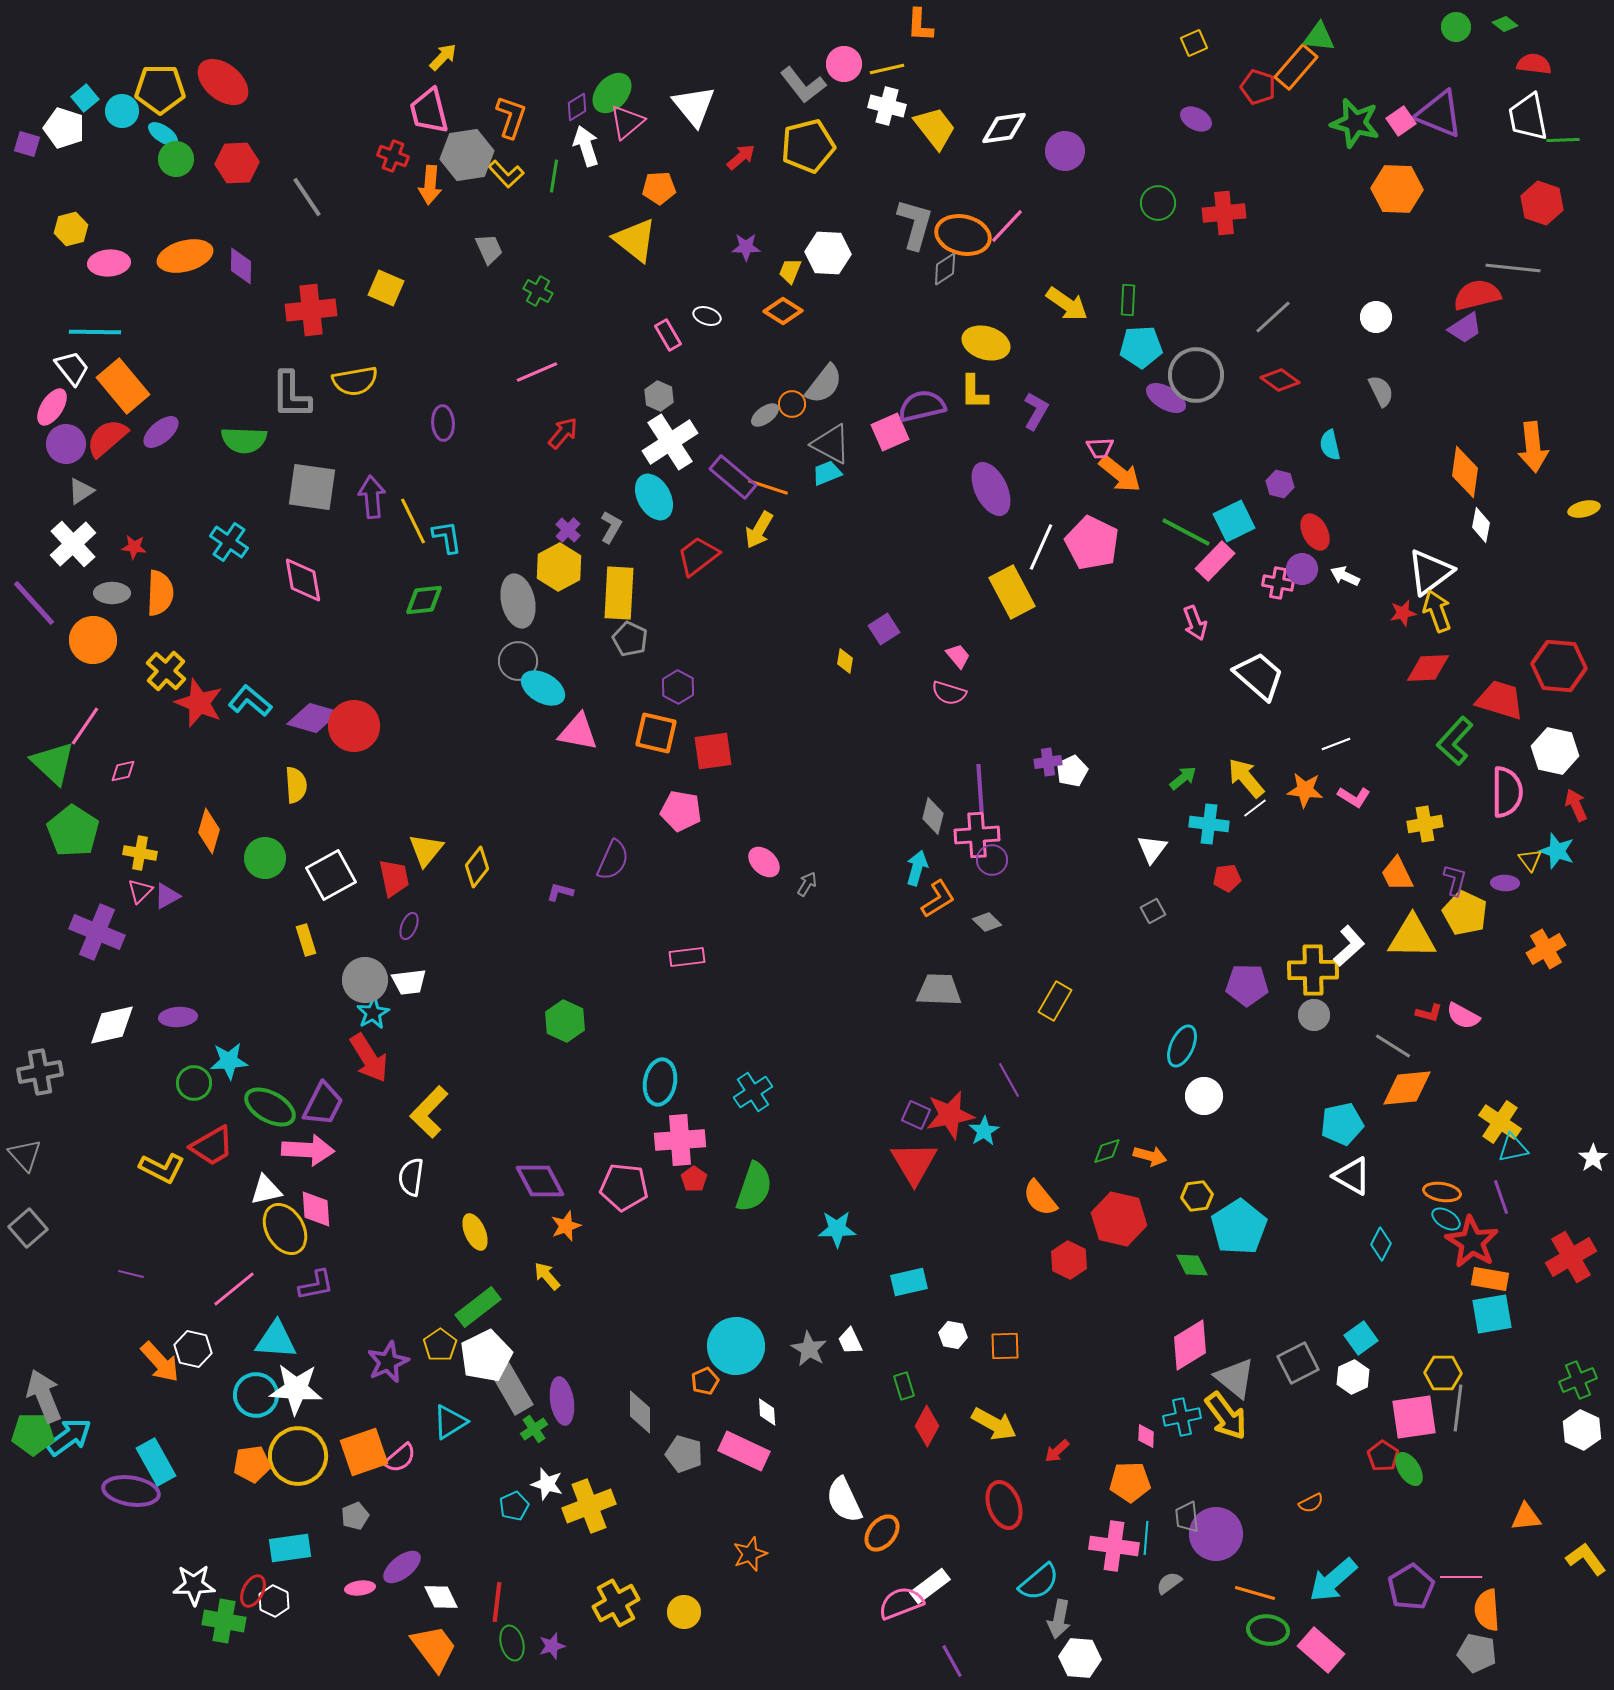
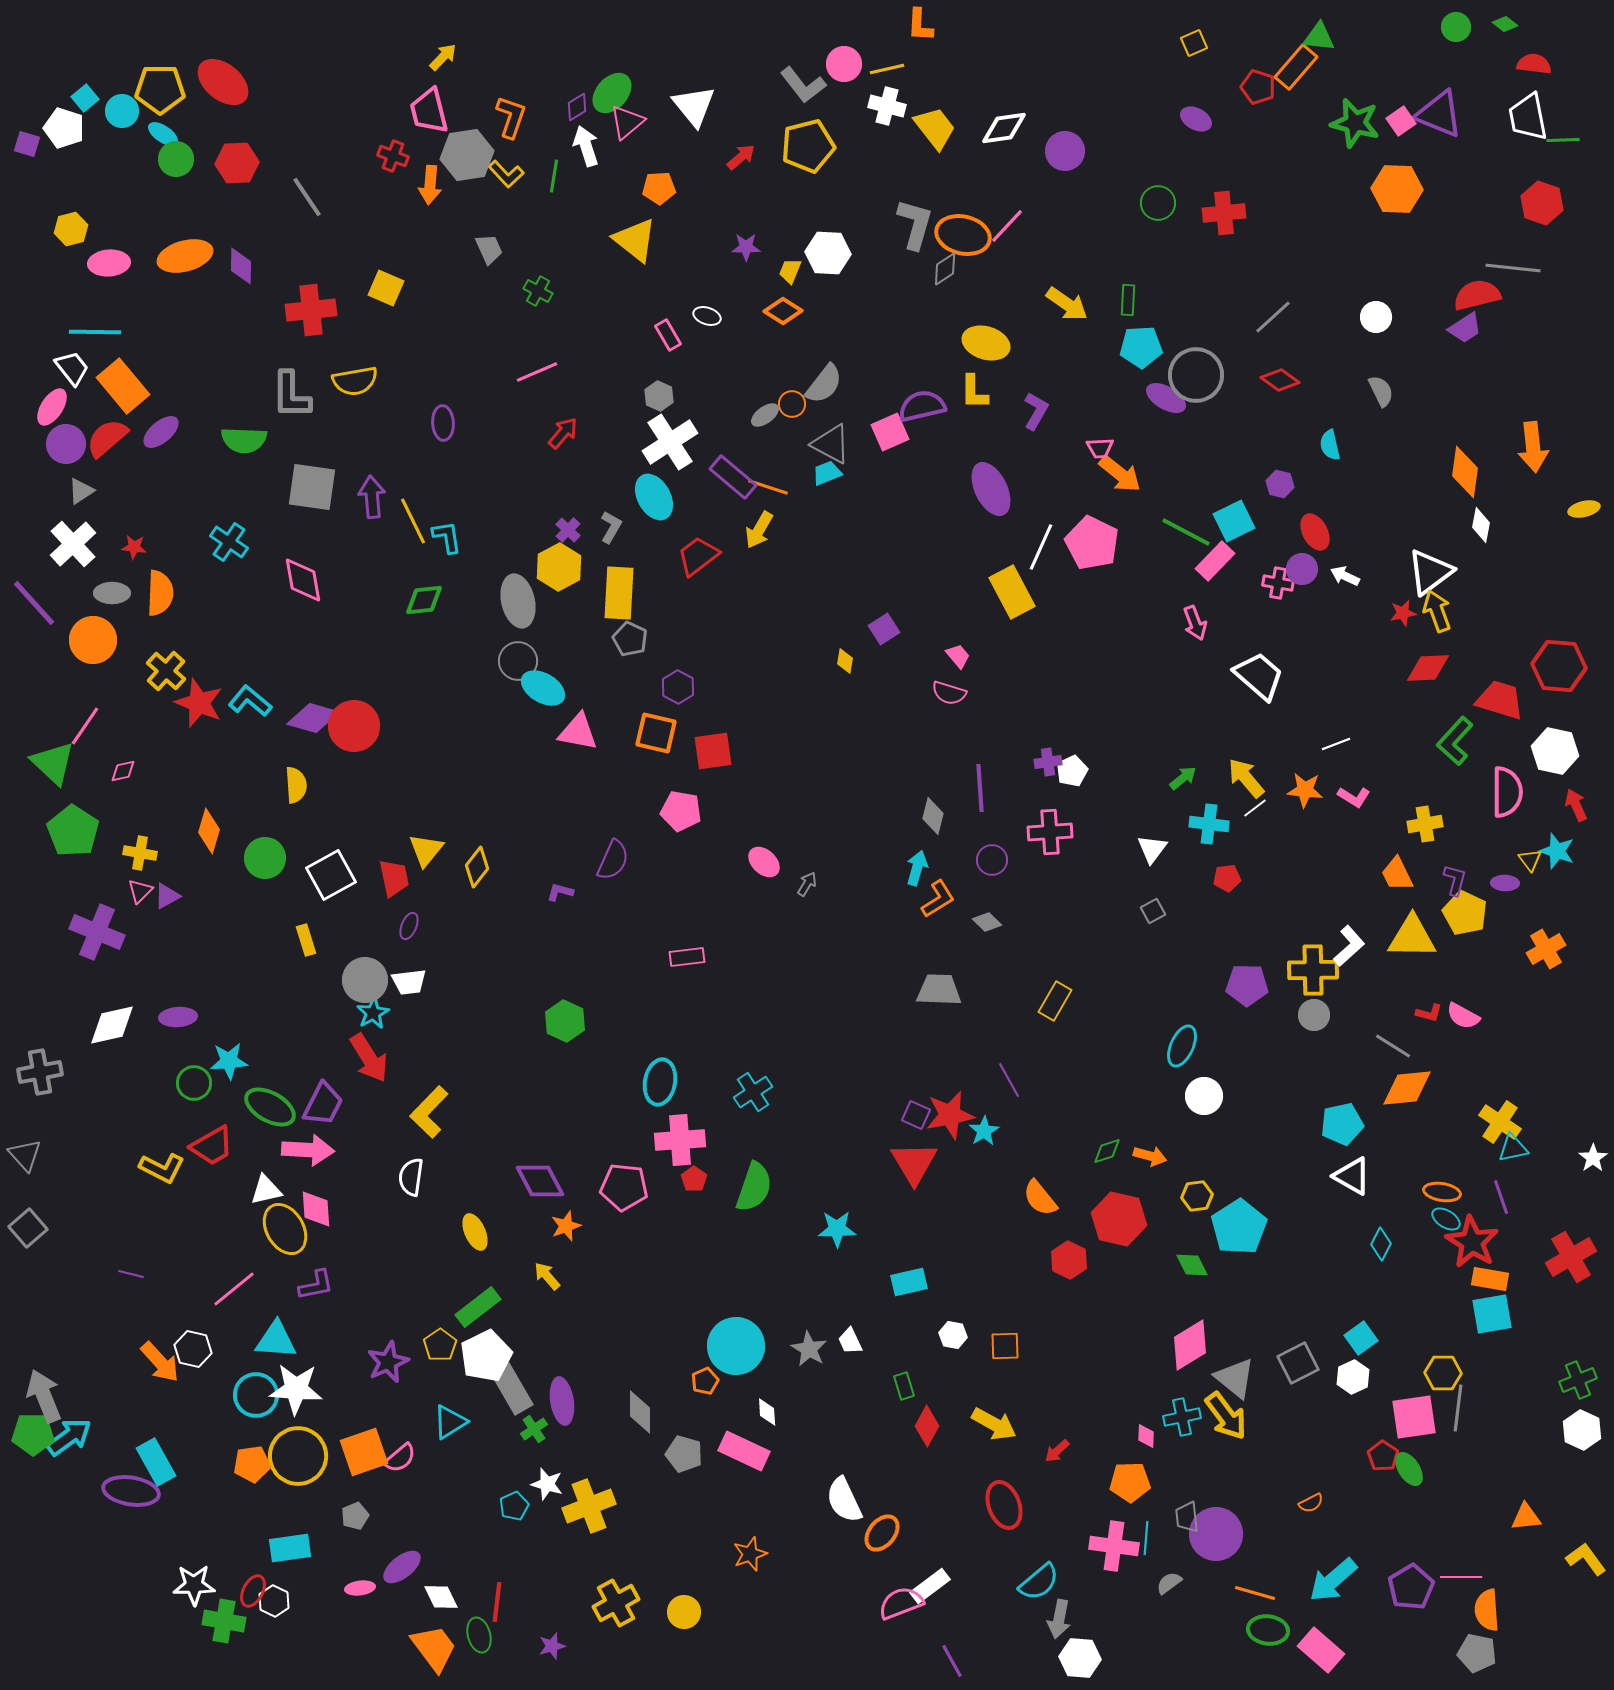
pink cross at (977, 835): moved 73 px right, 3 px up
green ellipse at (512, 1643): moved 33 px left, 8 px up
